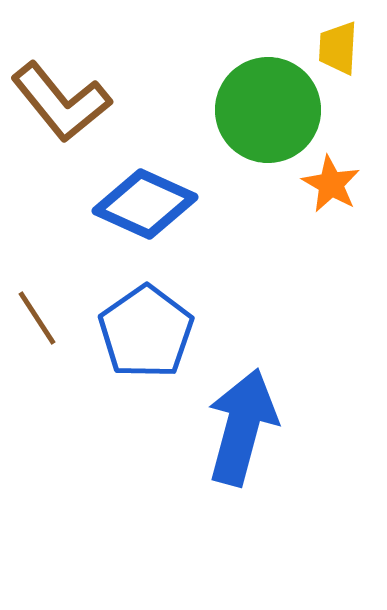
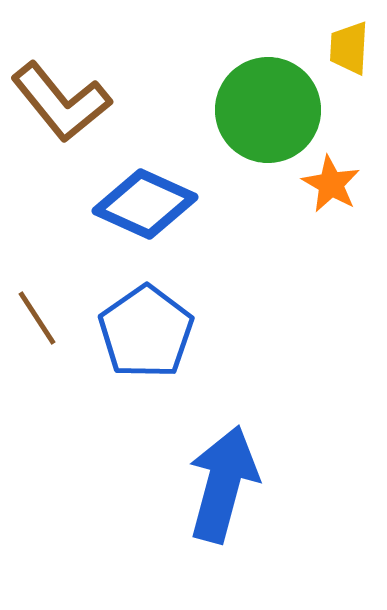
yellow trapezoid: moved 11 px right
blue arrow: moved 19 px left, 57 px down
